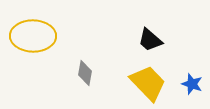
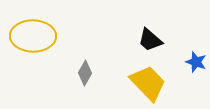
gray diamond: rotated 20 degrees clockwise
blue star: moved 4 px right, 22 px up
